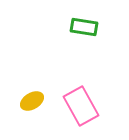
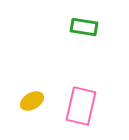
pink rectangle: rotated 42 degrees clockwise
